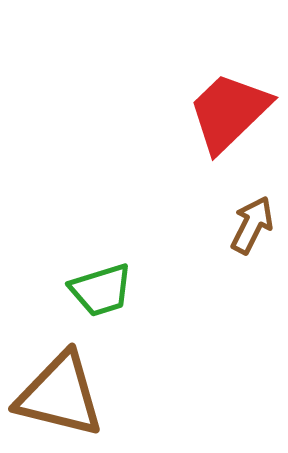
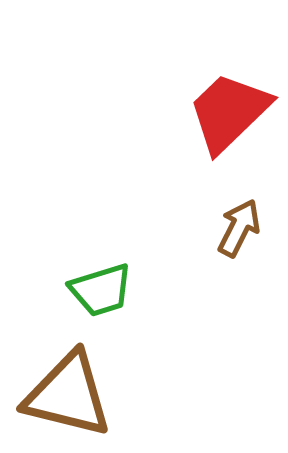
brown arrow: moved 13 px left, 3 px down
brown triangle: moved 8 px right
